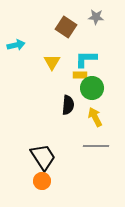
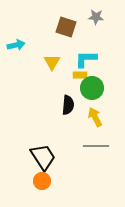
brown square: rotated 15 degrees counterclockwise
